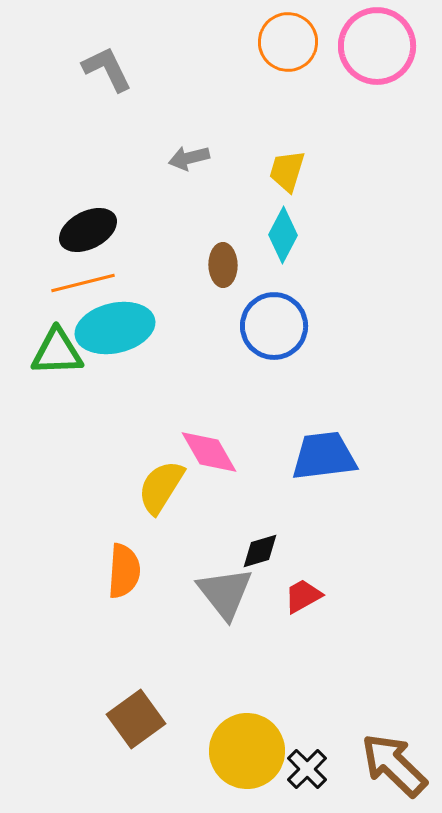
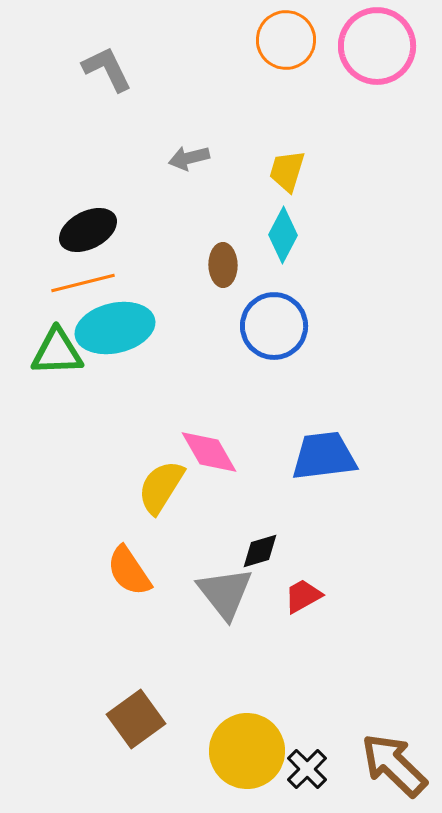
orange circle: moved 2 px left, 2 px up
orange semicircle: moved 5 px right; rotated 142 degrees clockwise
